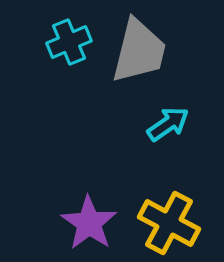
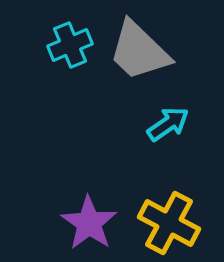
cyan cross: moved 1 px right, 3 px down
gray trapezoid: rotated 120 degrees clockwise
